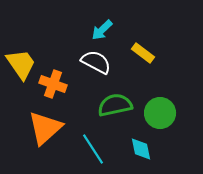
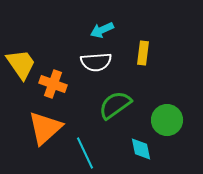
cyan arrow: rotated 20 degrees clockwise
yellow rectangle: rotated 60 degrees clockwise
white semicircle: rotated 148 degrees clockwise
green semicircle: rotated 24 degrees counterclockwise
green circle: moved 7 px right, 7 px down
cyan line: moved 8 px left, 4 px down; rotated 8 degrees clockwise
